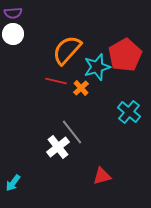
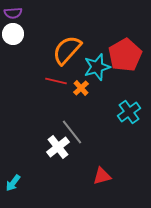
cyan cross: rotated 15 degrees clockwise
